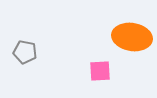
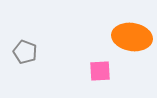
gray pentagon: rotated 10 degrees clockwise
